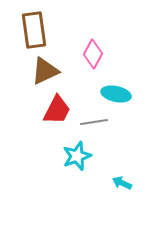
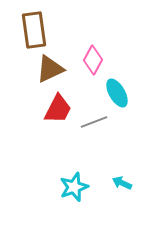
pink diamond: moved 6 px down
brown triangle: moved 5 px right, 2 px up
cyan ellipse: moved 1 px right, 1 px up; rotated 48 degrees clockwise
red trapezoid: moved 1 px right, 1 px up
gray line: rotated 12 degrees counterclockwise
cyan star: moved 3 px left, 31 px down
